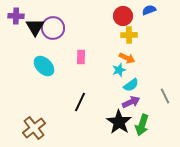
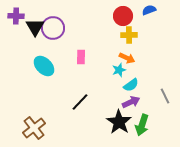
black line: rotated 18 degrees clockwise
